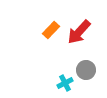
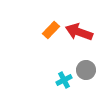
red arrow: rotated 68 degrees clockwise
cyan cross: moved 1 px left, 3 px up
